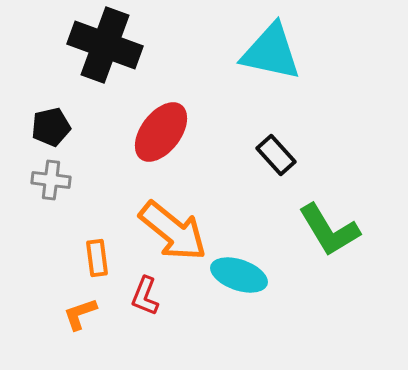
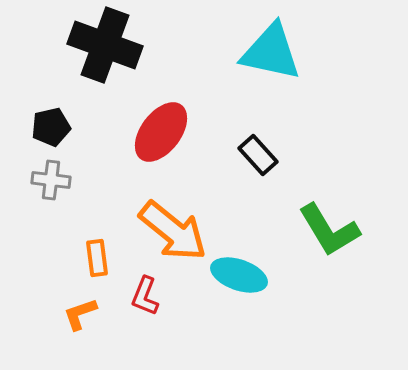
black rectangle: moved 18 px left
